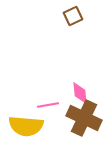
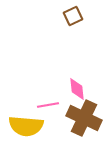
pink diamond: moved 3 px left, 4 px up
